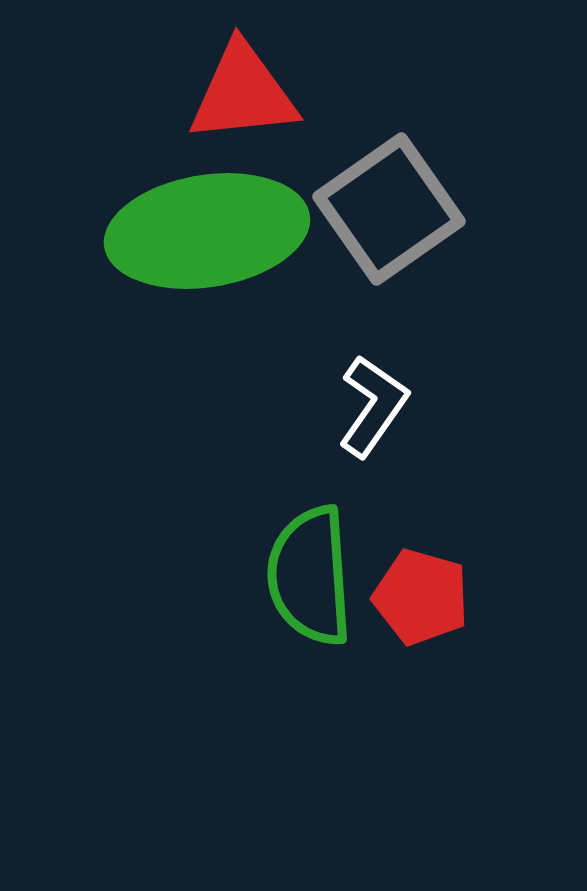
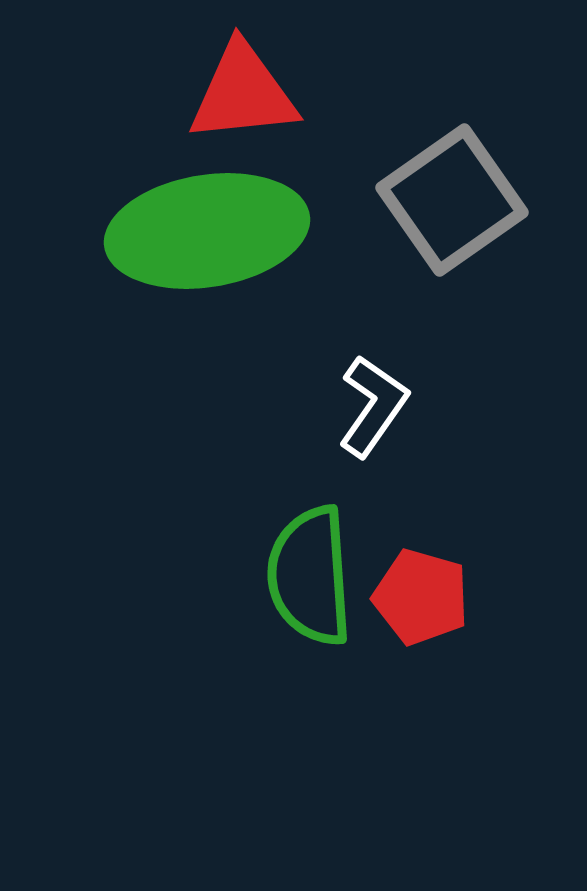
gray square: moved 63 px right, 9 px up
